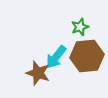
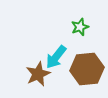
brown hexagon: moved 13 px down
brown star: moved 1 px down; rotated 30 degrees clockwise
